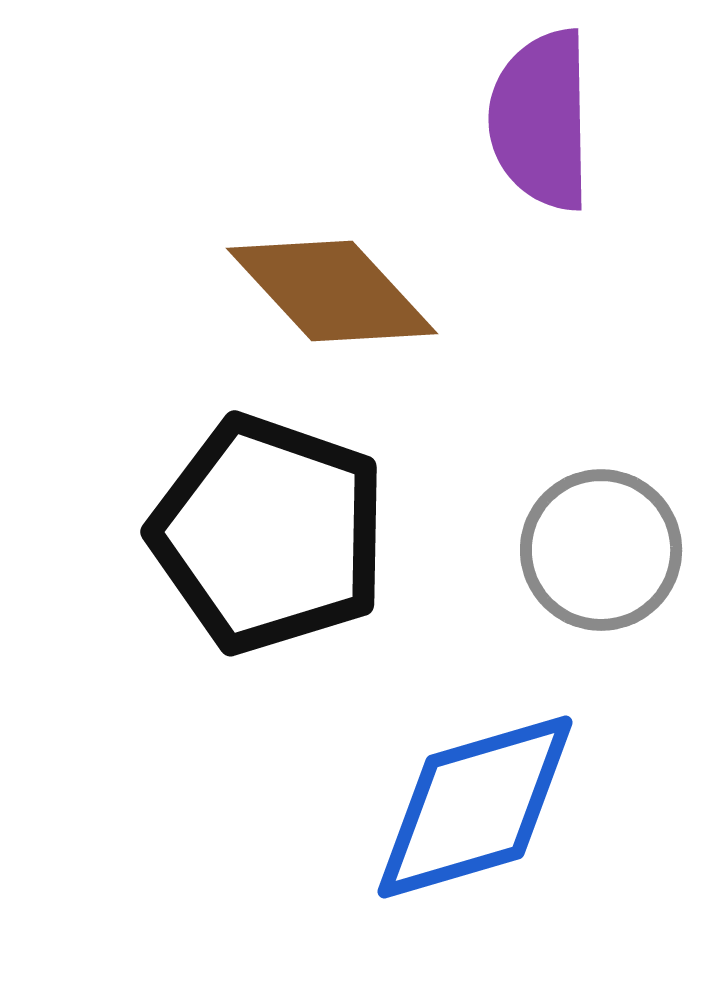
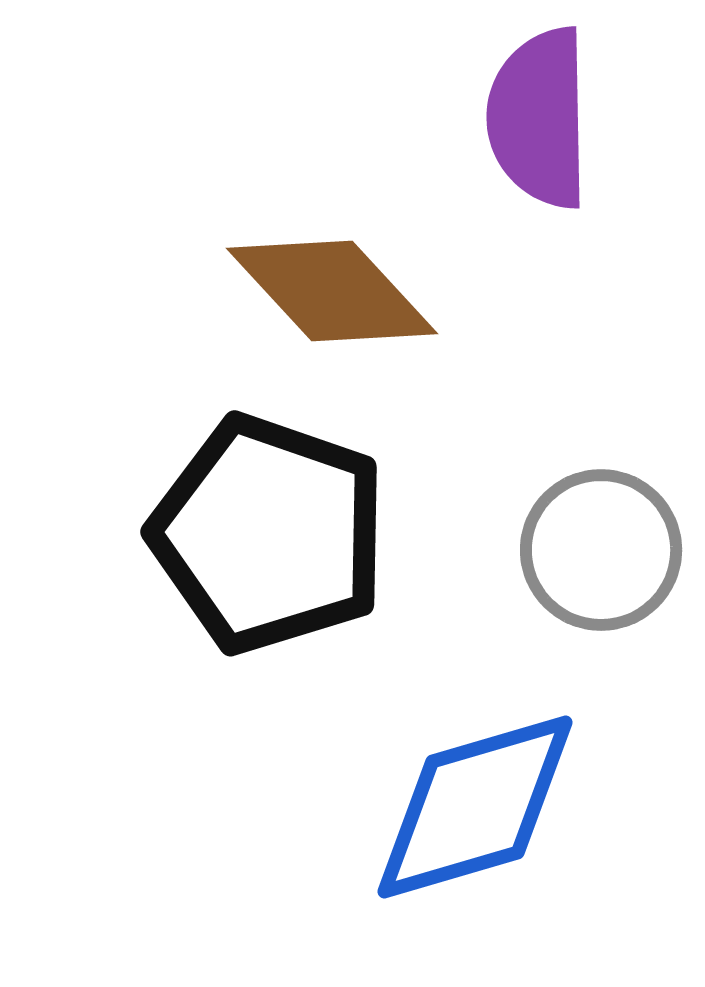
purple semicircle: moved 2 px left, 2 px up
